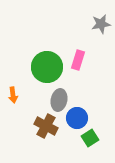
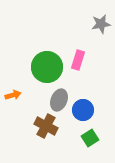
orange arrow: rotated 98 degrees counterclockwise
gray ellipse: rotated 10 degrees clockwise
blue circle: moved 6 px right, 8 px up
